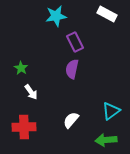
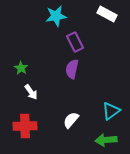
red cross: moved 1 px right, 1 px up
